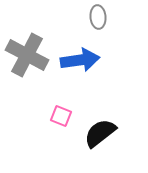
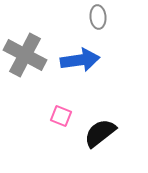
gray cross: moved 2 px left
